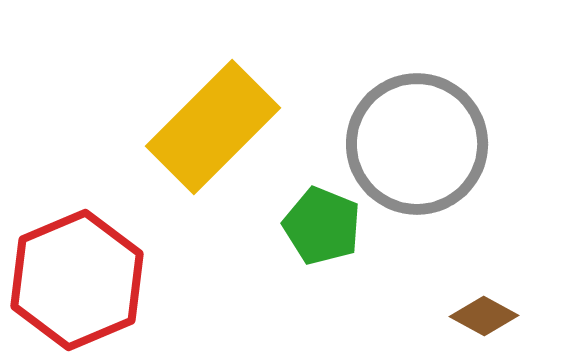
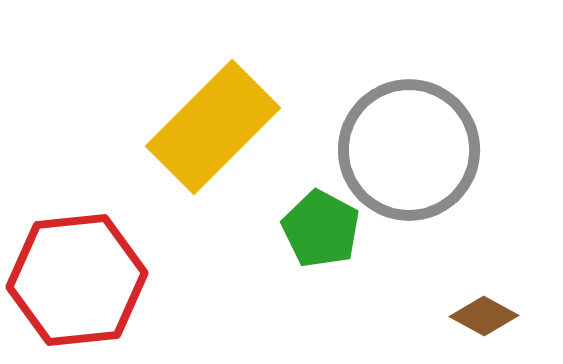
gray circle: moved 8 px left, 6 px down
green pentagon: moved 1 px left, 3 px down; rotated 6 degrees clockwise
red hexagon: rotated 17 degrees clockwise
